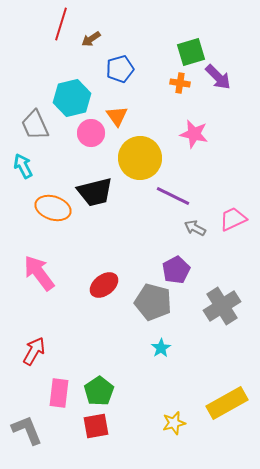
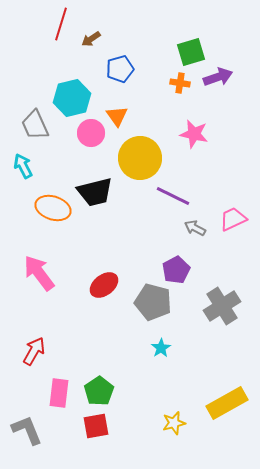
purple arrow: rotated 64 degrees counterclockwise
